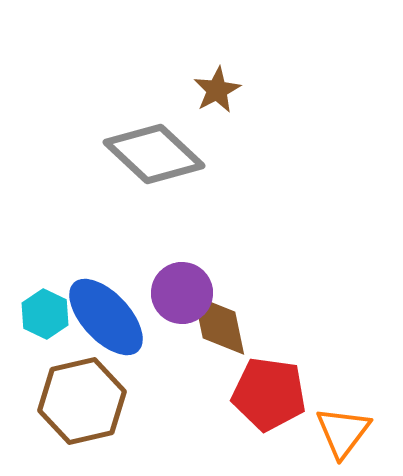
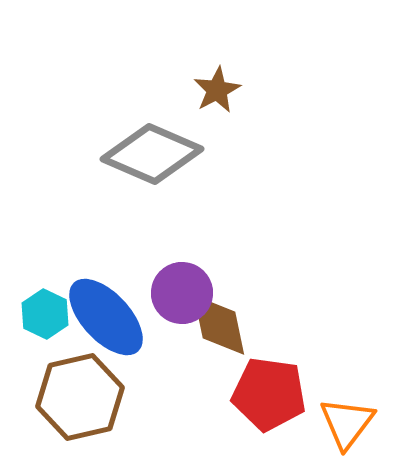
gray diamond: moved 2 px left; rotated 20 degrees counterclockwise
brown hexagon: moved 2 px left, 4 px up
orange triangle: moved 4 px right, 9 px up
